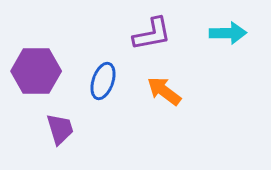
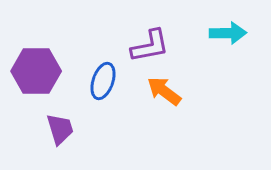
purple L-shape: moved 2 px left, 12 px down
